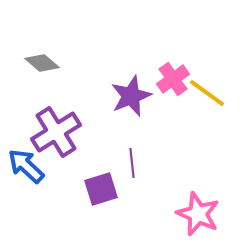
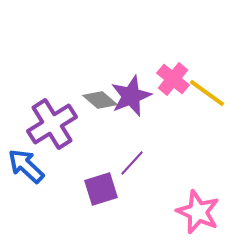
gray diamond: moved 58 px right, 37 px down
pink cross: rotated 16 degrees counterclockwise
purple cross: moved 4 px left, 8 px up
purple line: rotated 48 degrees clockwise
pink star: moved 2 px up
